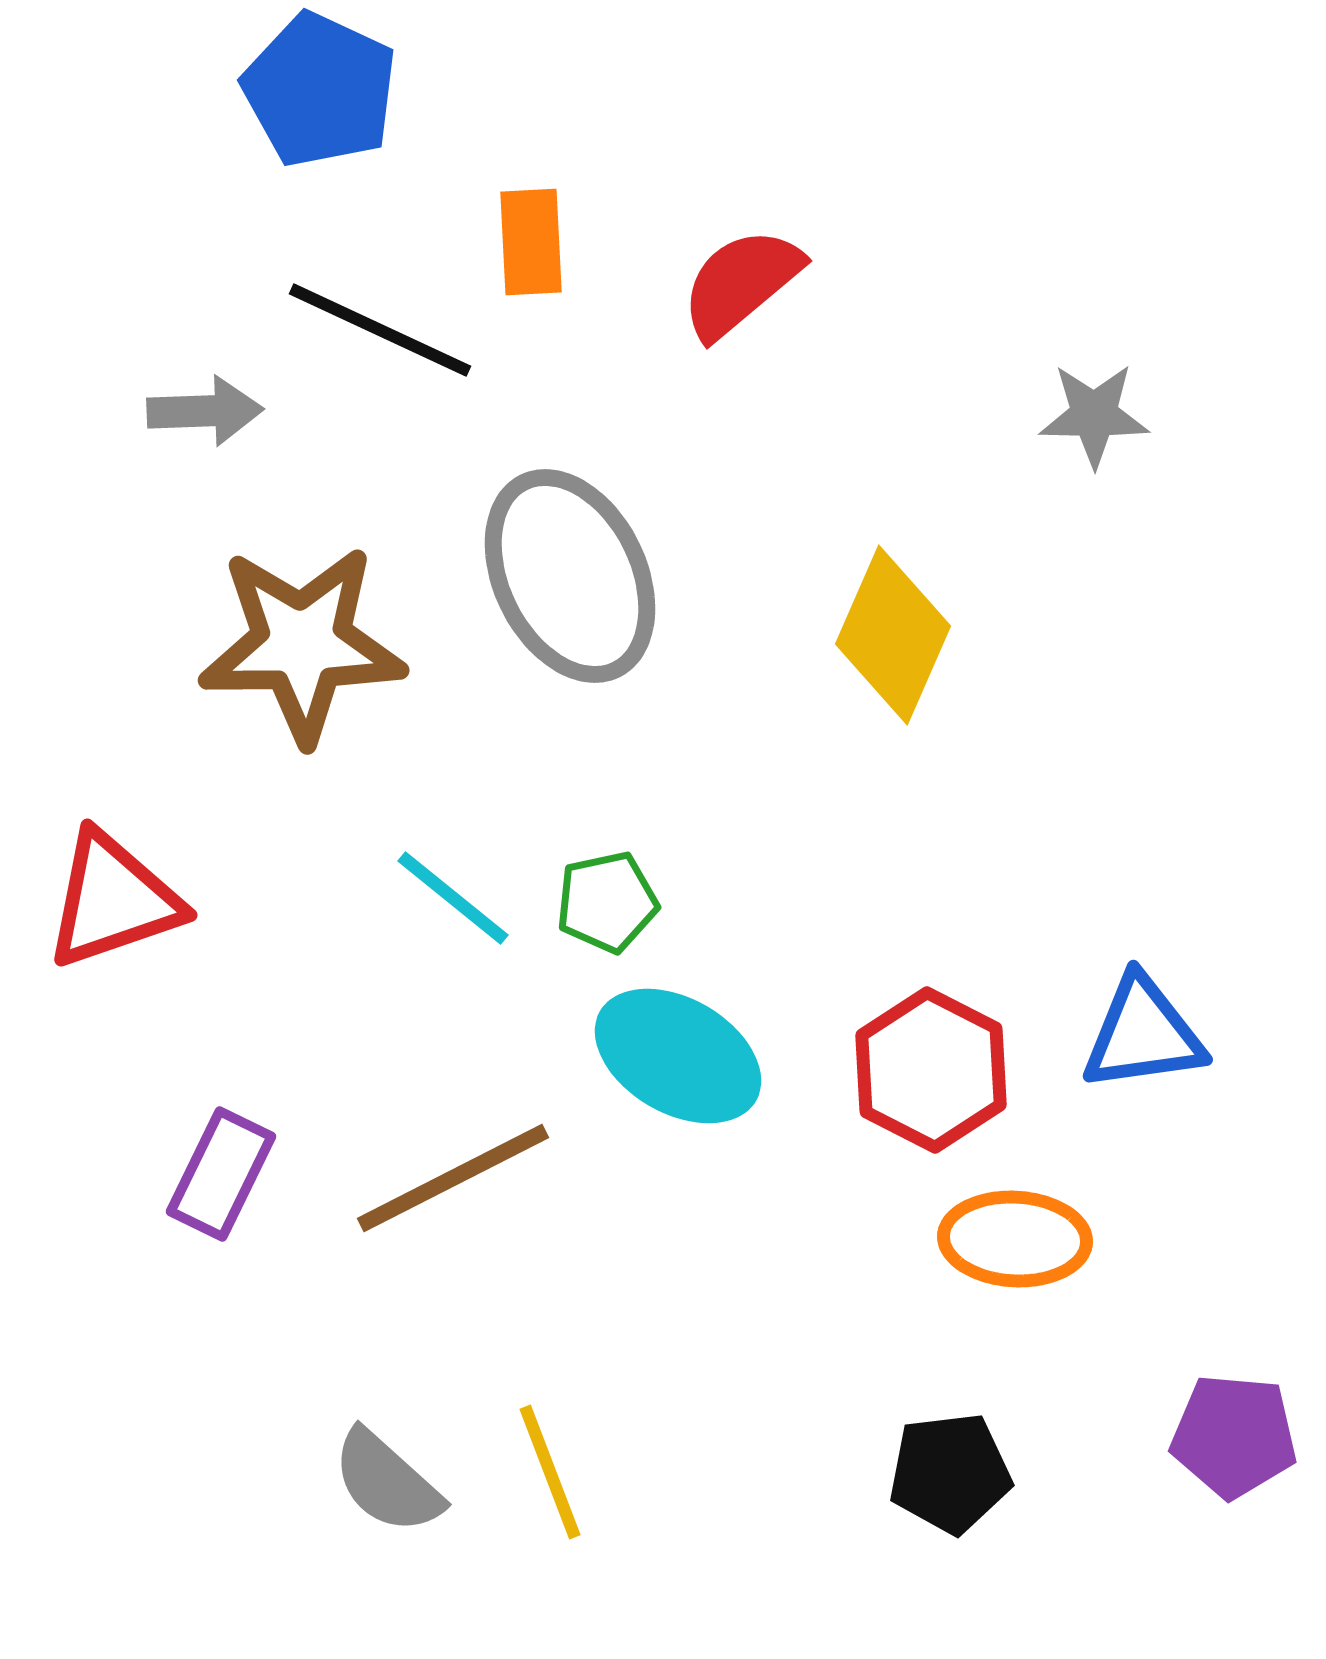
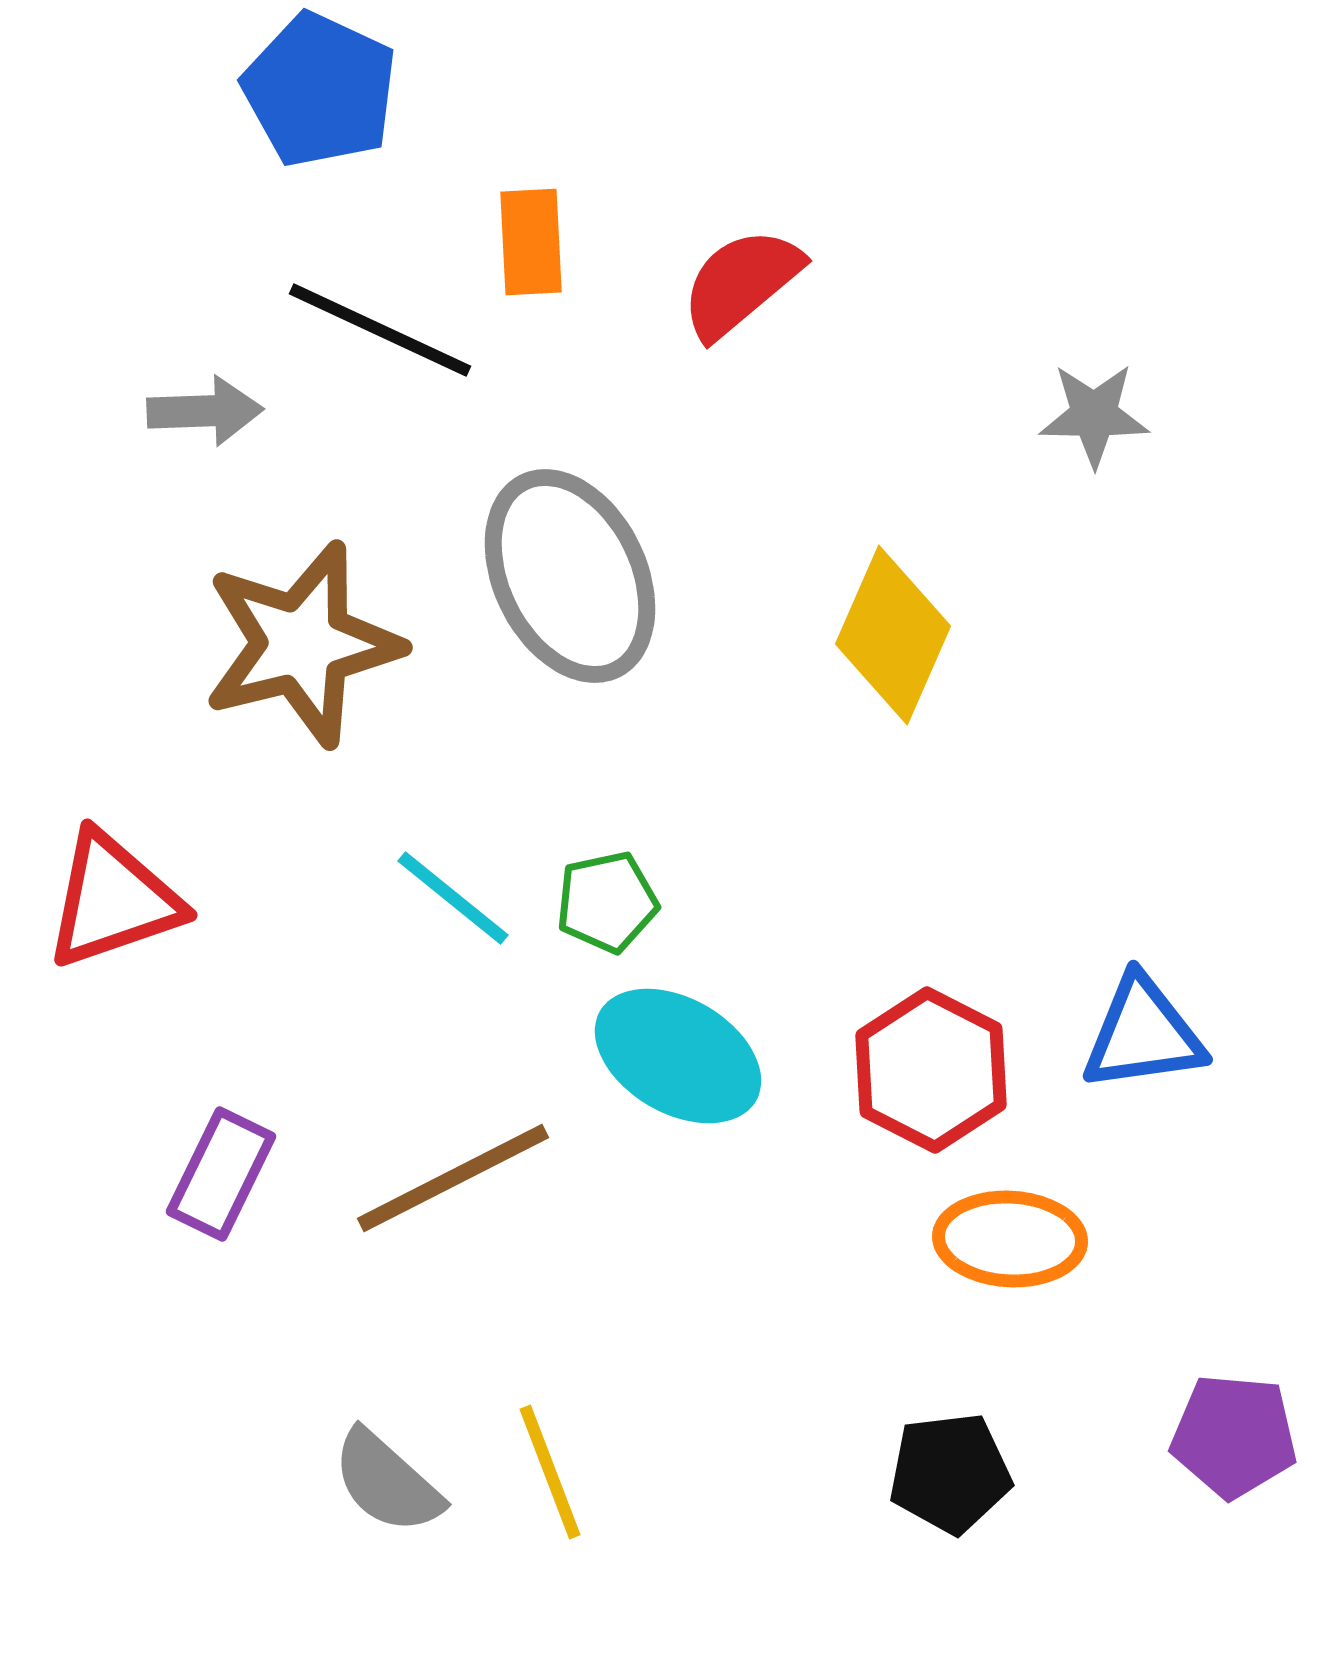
brown star: rotated 13 degrees counterclockwise
orange ellipse: moved 5 px left
